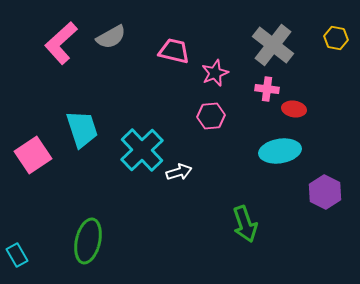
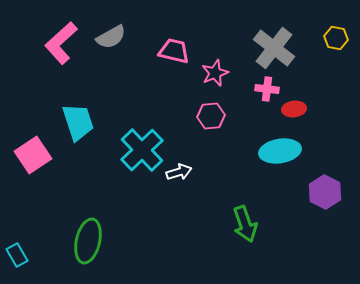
gray cross: moved 1 px right, 3 px down
red ellipse: rotated 15 degrees counterclockwise
cyan trapezoid: moved 4 px left, 7 px up
